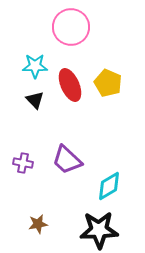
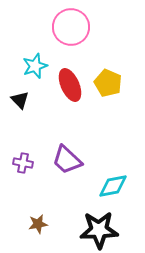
cyan star: rotated 20 degrees counterclockwise
black triangle: moved 15 px left
cyan diamond: moved 4 px right; rotated 20 degrees clockwise
